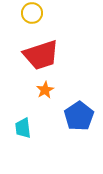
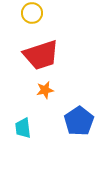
orange star: rotated 18 degrees clockwise
blue pentagon: moved 5 px down
